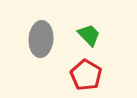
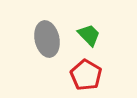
gray ellipse: moved 6 px right; rotated 16 degrees counterclockwise
